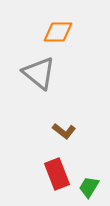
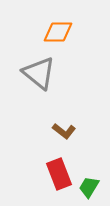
red rectangle: moved 2 px right
